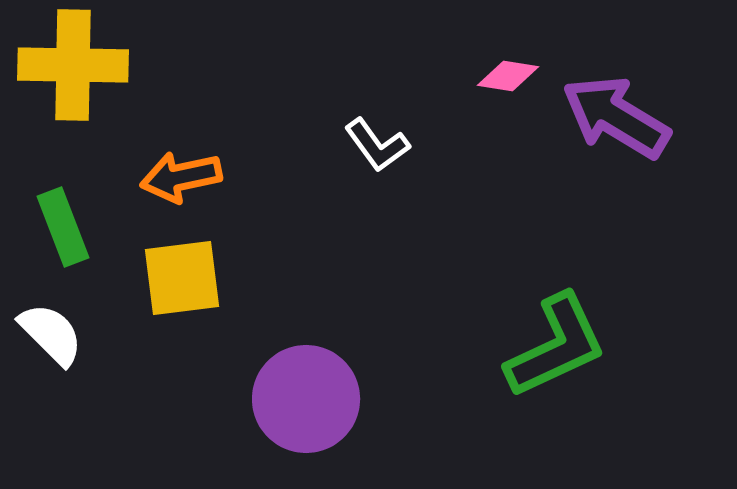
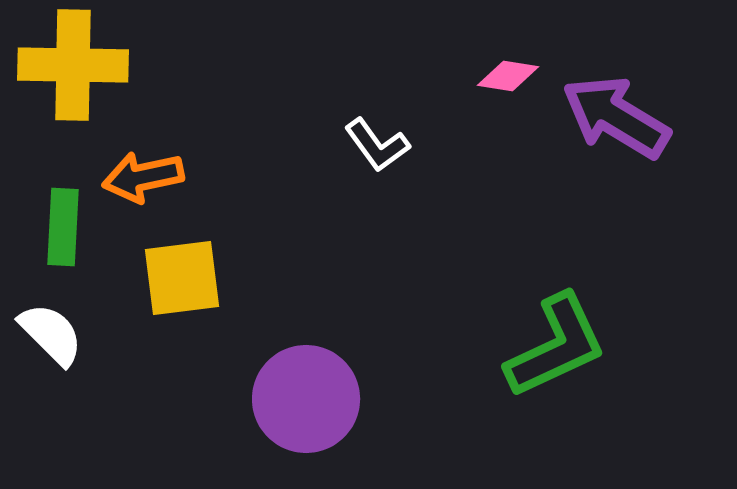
orange arrow: moved 38 px left
green rectangle: rotated 24 degrees clockwise
